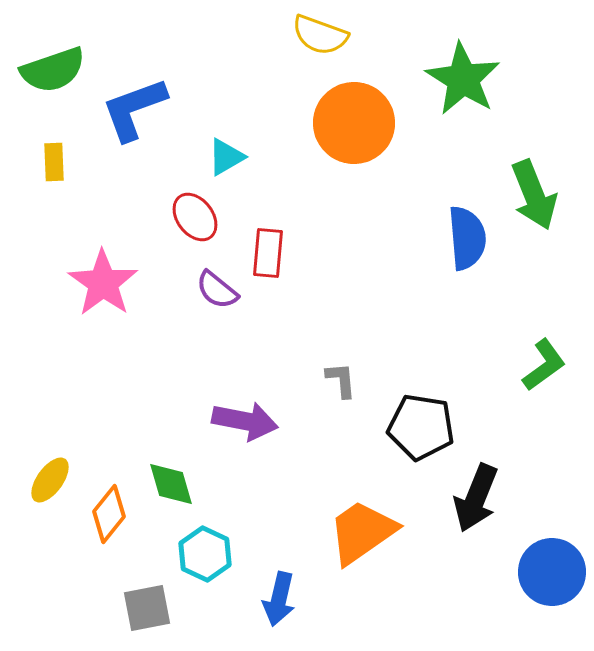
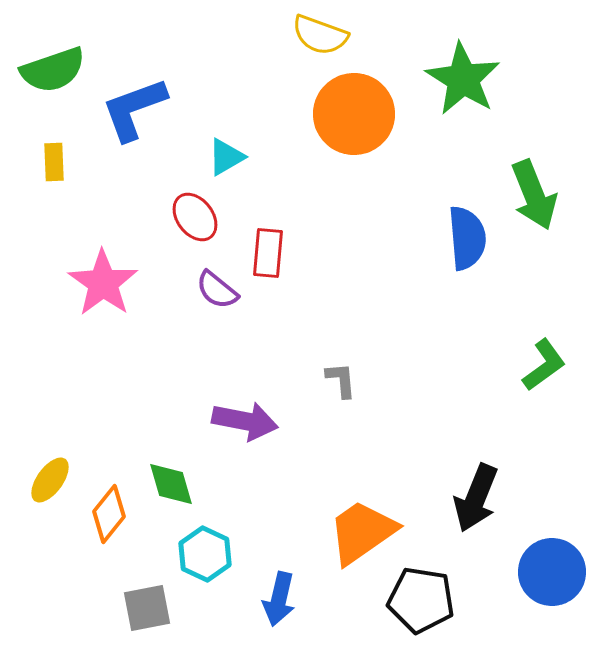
orange circle: moved 9 px up
black pentagon: moved 173 px down
